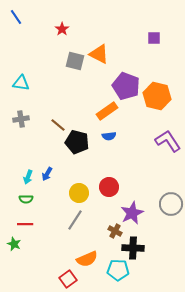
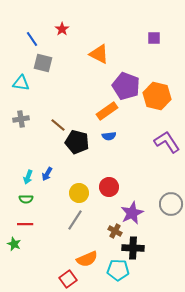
blue line: moved 16 px right, 22 px down
gray square: moved 32 px left, 2 px down
purple L-shape: moved 1 px left, 1 px down
